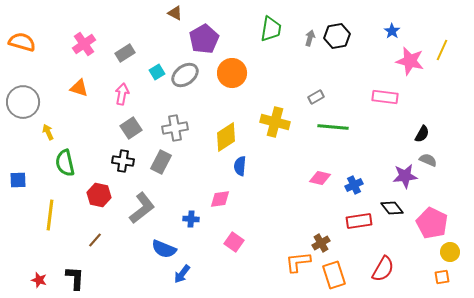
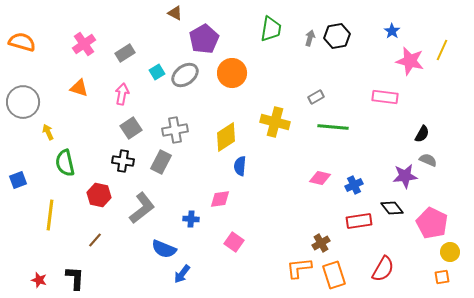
gray cross at (175, 128): moved 2 px down
blue square at (18, 180): rotated 18 degrees counterclockwise
orange L-shape at (298, 262): moved 1 px right, 6 px down
